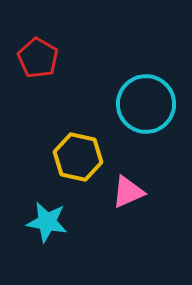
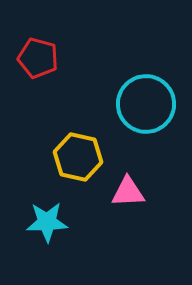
red pentagon: rotated 15 degrees counterclockwise
pink triangle: rotated 21 degrees clockwise
cyan star: rotated 12 degrees counterclockwise
